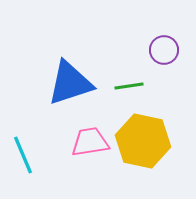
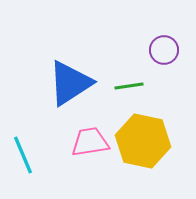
blue triangle: rotated 15 degrees counterclockwise
